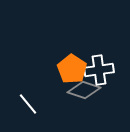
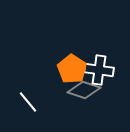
white cross: rotated 16 degrees clockwise
white line: moved 2 px up
